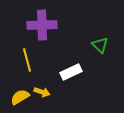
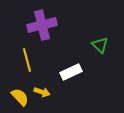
purple cross: rotated 12 degrees counterclockwise
yellow semicircle: rotated 78 degrees clockwise
